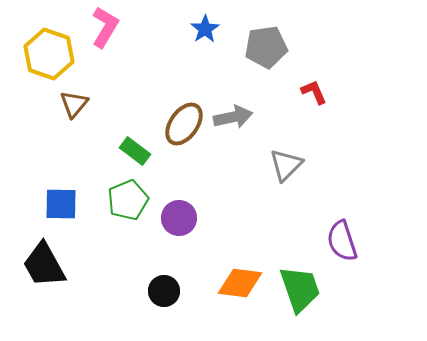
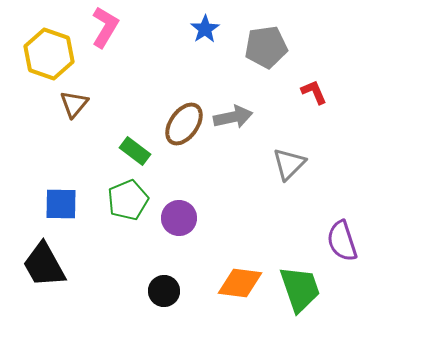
gray triangle: moved 3 px right, 1 px up
